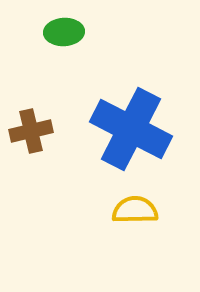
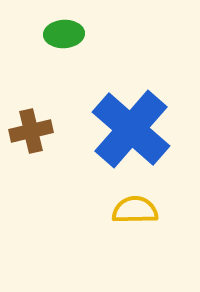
green ellipse: moved 2 px down
blue cross: rotated 14 degrees clockwise
